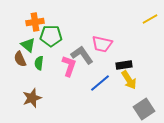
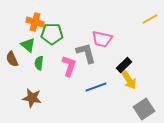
orange cross: rotated 24 degrees clockwise
green pentagon: moved 1 px right, 2 px up
pink trapezoid: moved 5 px up
gray L-shape: moved 4 px right, 2 px up; rotated 20 degrees clockwise
brown semicircle: moved 8 px left
black rectangle: rotated 35 degrees counterclockwise
blue line: moved 4 px left, 4 px down; rotated 20 degrees clockwise
brown star: rotated 30 degrees clockwise
